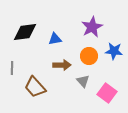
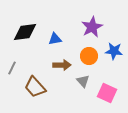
gray line: rotated 24 degrees clockwise
pink square: rotated 12 degrees counterclockwise
